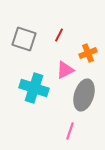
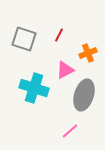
pink line: rotated 30 degrees clockwise
